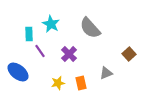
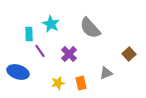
blue ellipse: rotated 20 degrees counterclockwise
